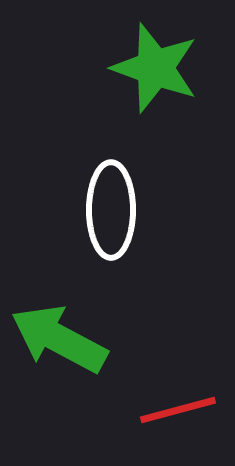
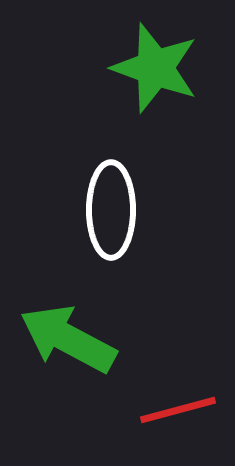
green arrow: moved 9 px right
